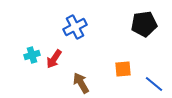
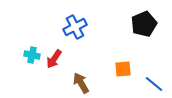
black pentagon: rotated 15 degrees counterclockwise
cyan cross: rotated 28 degrees clockwise
